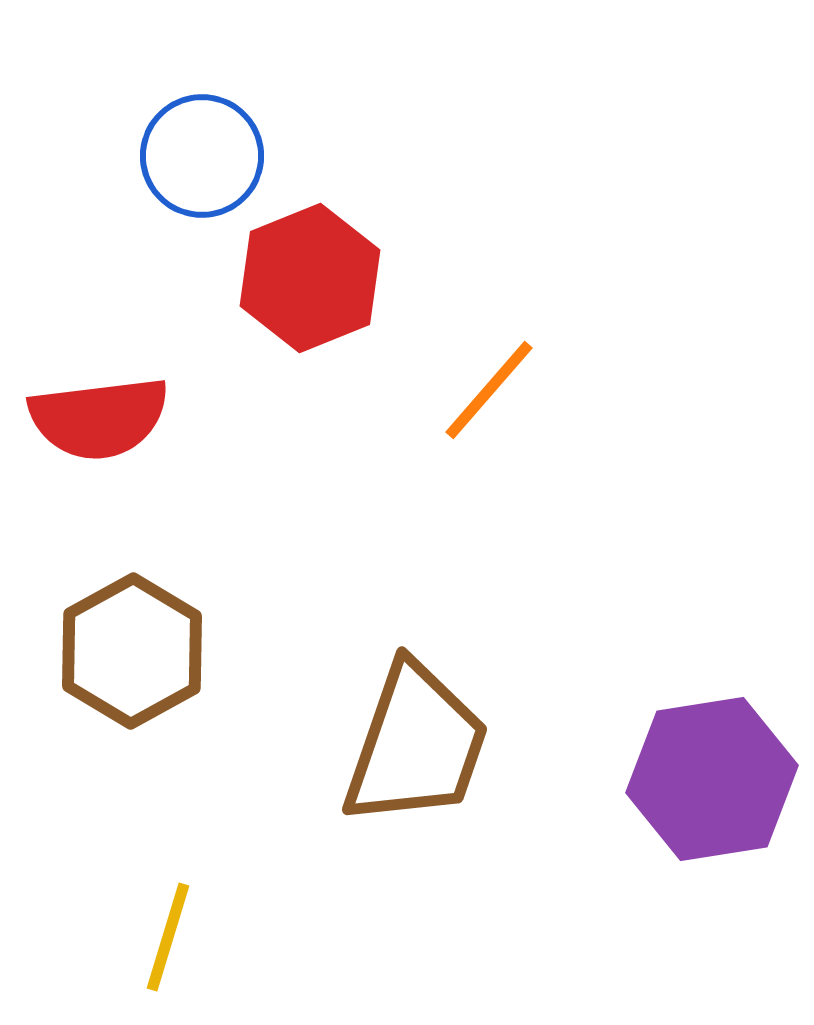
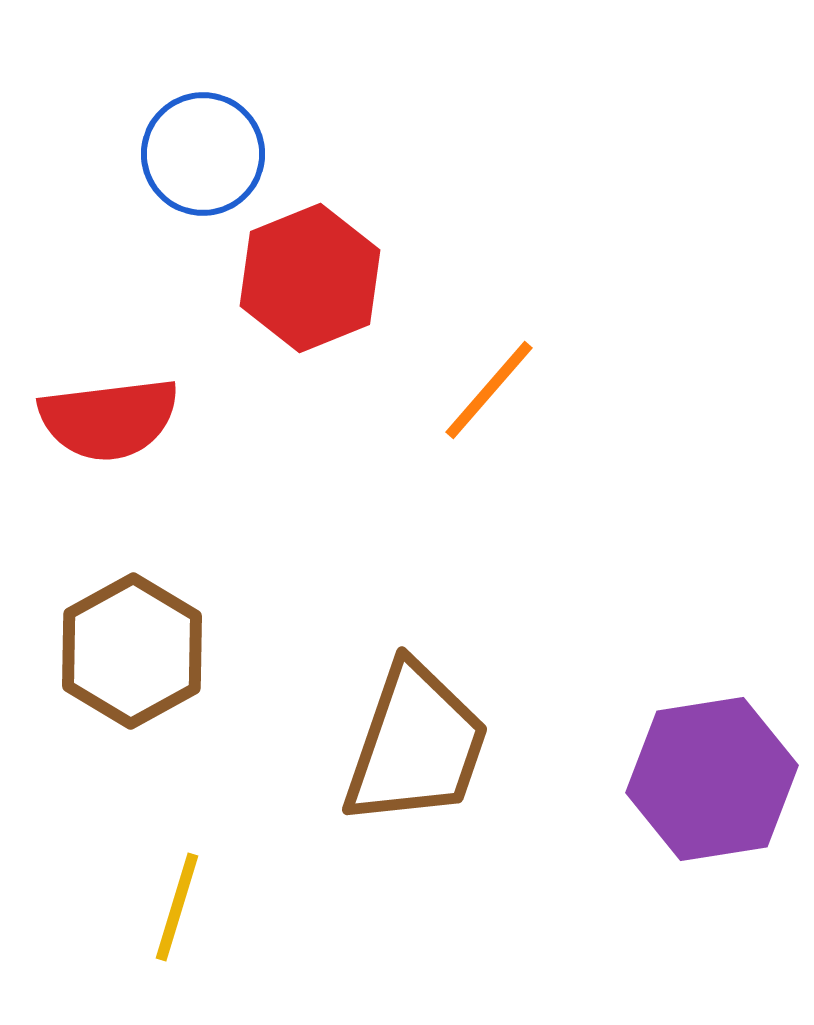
blue circle: moved 1 px right, 2 px up
red semicircle: moved 10 px right, 1 px down
yellow line: moved 9 px right, 30 px up
